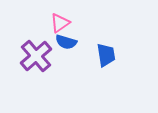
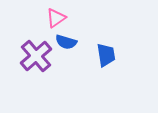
pink triangle: moved 4 px left, 5 px up
